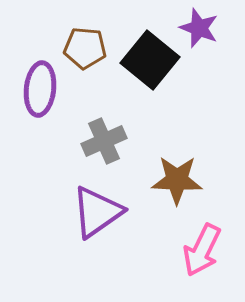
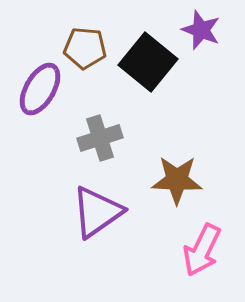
purple star: moved 2 px right, 2 px down
black square: moved 2 px left, 2 px down
purple ellipse: rotated 24 degrees clockwise
gray cross: moved 4 px left, 3 px up; rotated 6 degrees clockwise
